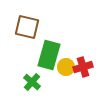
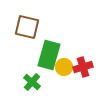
yellow circle: moved 2 px left
